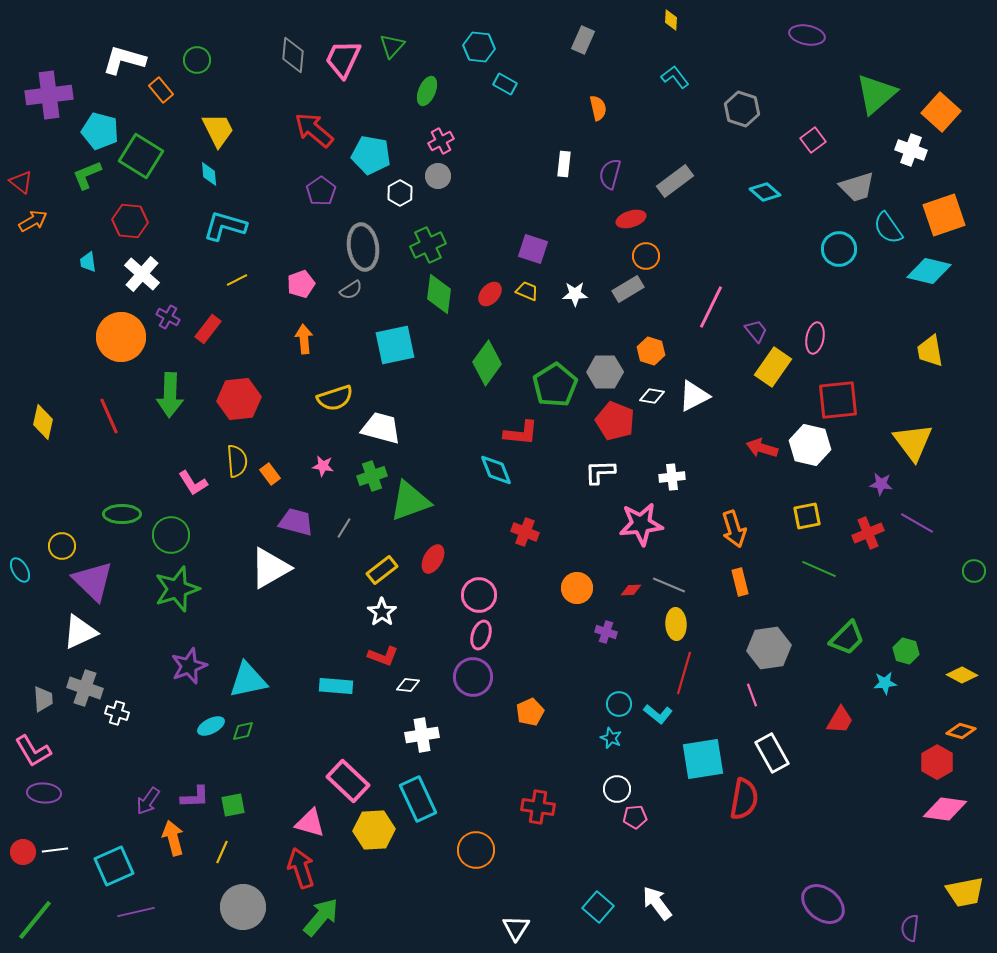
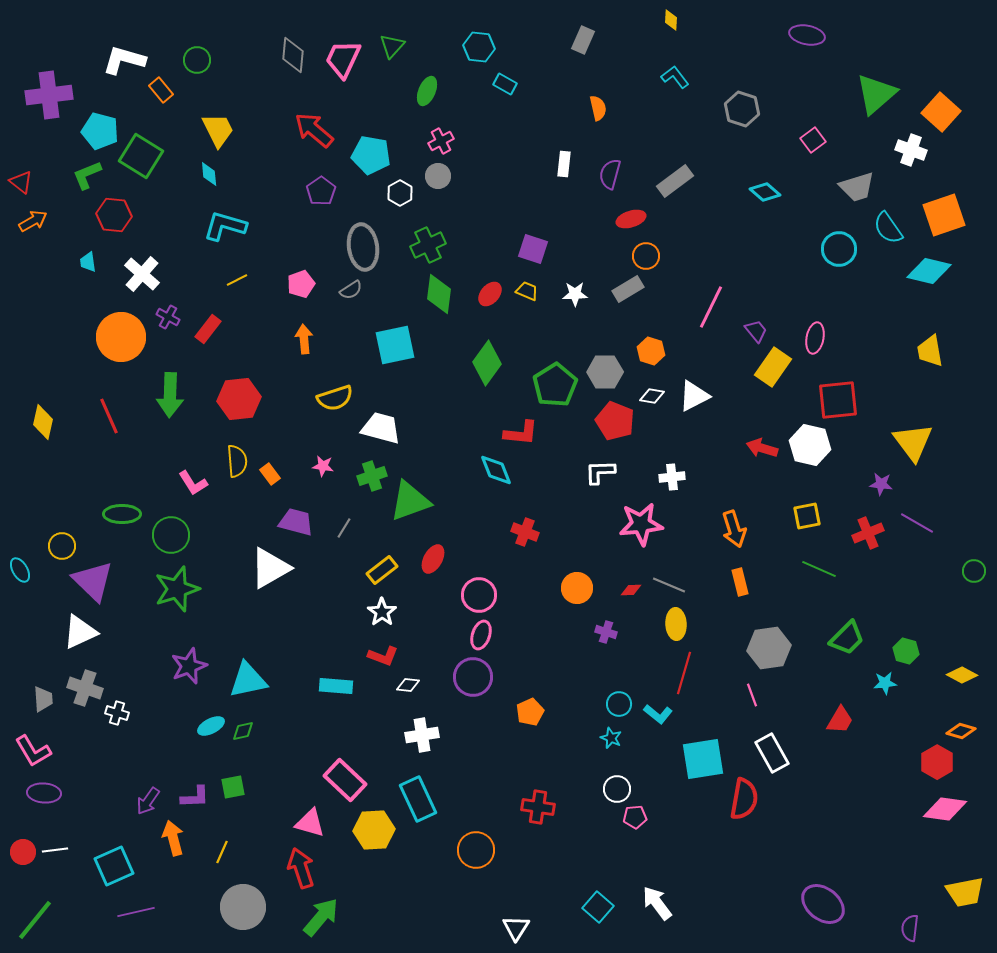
red hexagon at (130, 221): moved 16 px left, 6 px up
pink rectangle at (348, 781): moved 3 px left, 1 px up
green square at (233, 805): moved 18 px up
